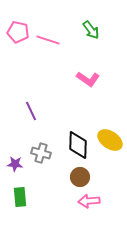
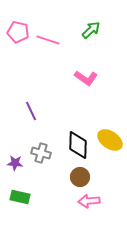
green arrow: rotated 96 degrees counterclockwise
pink L-shape: moved 2 px left, 1 px up
purple star: moved 1 px up
green rectangle: rotated 72 degrees counterclockwise
